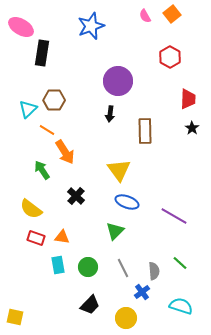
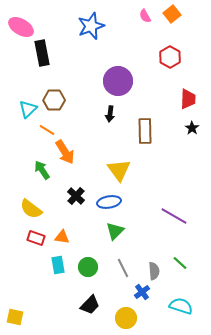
black rectangle: rotated 20 degrees counterclockwise
blue ellipse: moved 18 px left; rotated 30 degrees counterclockwise
